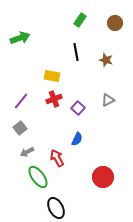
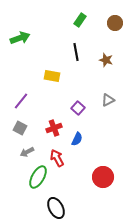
red cross: moved 29 px down
gray square: rotated 24 degrees counterclockwise
green ellipse: rotated 65 degrees clockwise
